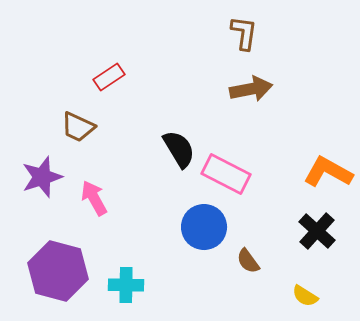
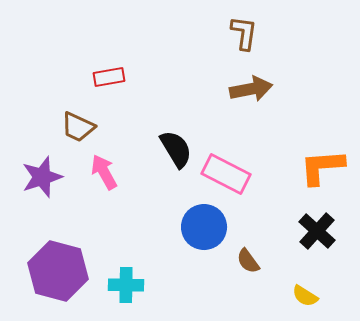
red rectangle: rotated 24 degrees clockwise
black semicircle: moved 3 px left
orange L-shape: moved 6 px left, 5 px up; rotated 33 degrees counterclockwise
pink arrow: moved 10 px right, 26 px up
